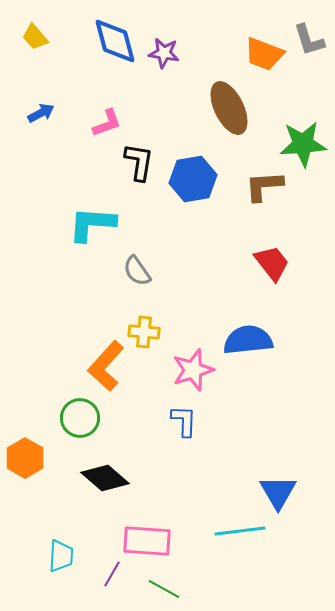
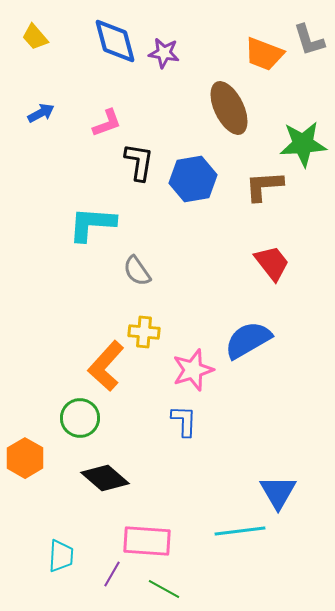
blue semicircle: rotated 24 degrees counterclockwise
